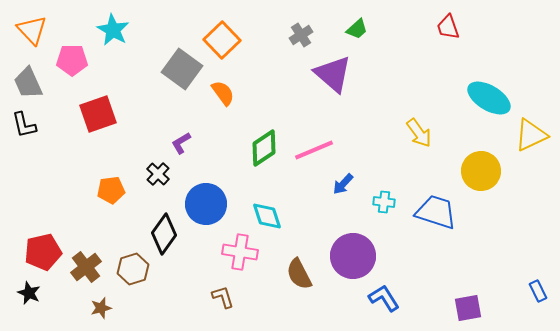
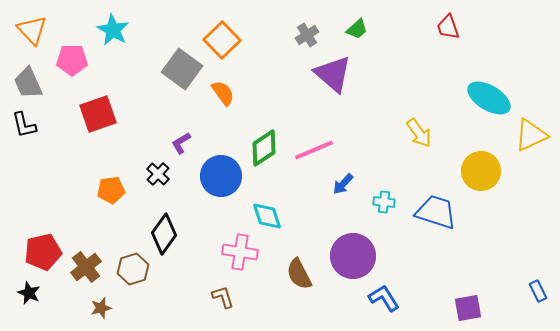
gray cross: moved 6 px right
blue circle: moved 15 px right, 28 px up
